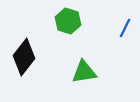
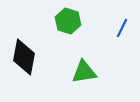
blue line: moved 3 px left
black diamond: rotated 27 degrees counterclockwise
